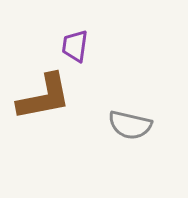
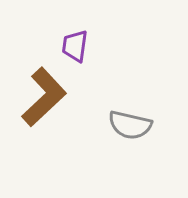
brown L-shape: rotated 32 degrees counterclockwise
